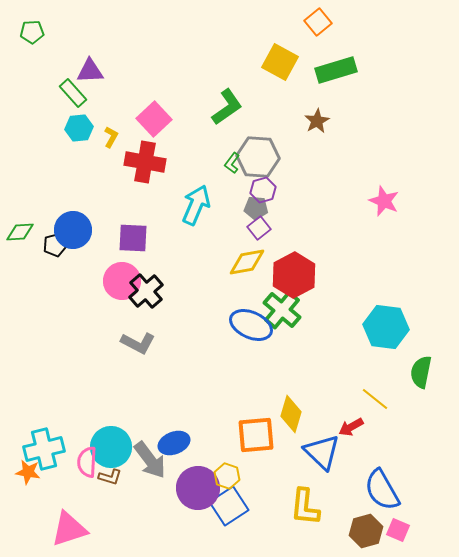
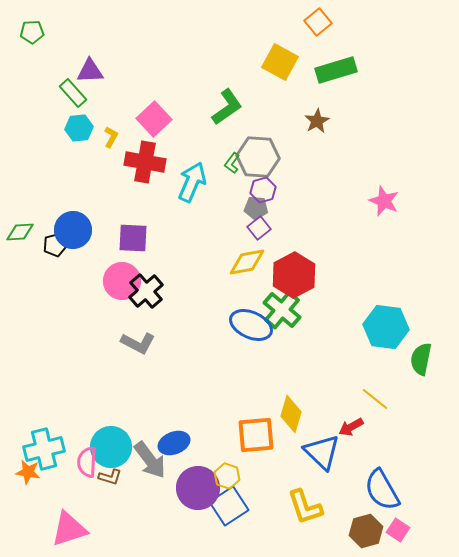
cyan arrow at (196, 205): moved 4 px left, 23 px up
green semicircle at (421, 372): moved 13 px up
yellow L-shape at (305, 507): rotated 24 degrees counterclockwise
pink square at (398, 530): rotated 10 degrees clockwise
